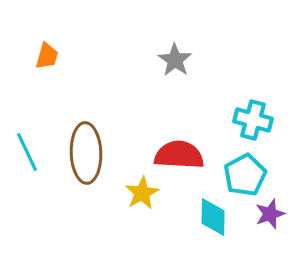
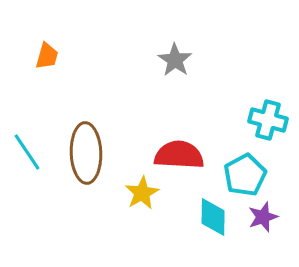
cyan cross: moved 15 px right
cyan line: rotated 9 degrees counterclockwise
purple star: moved 7 px left, 3 px down
